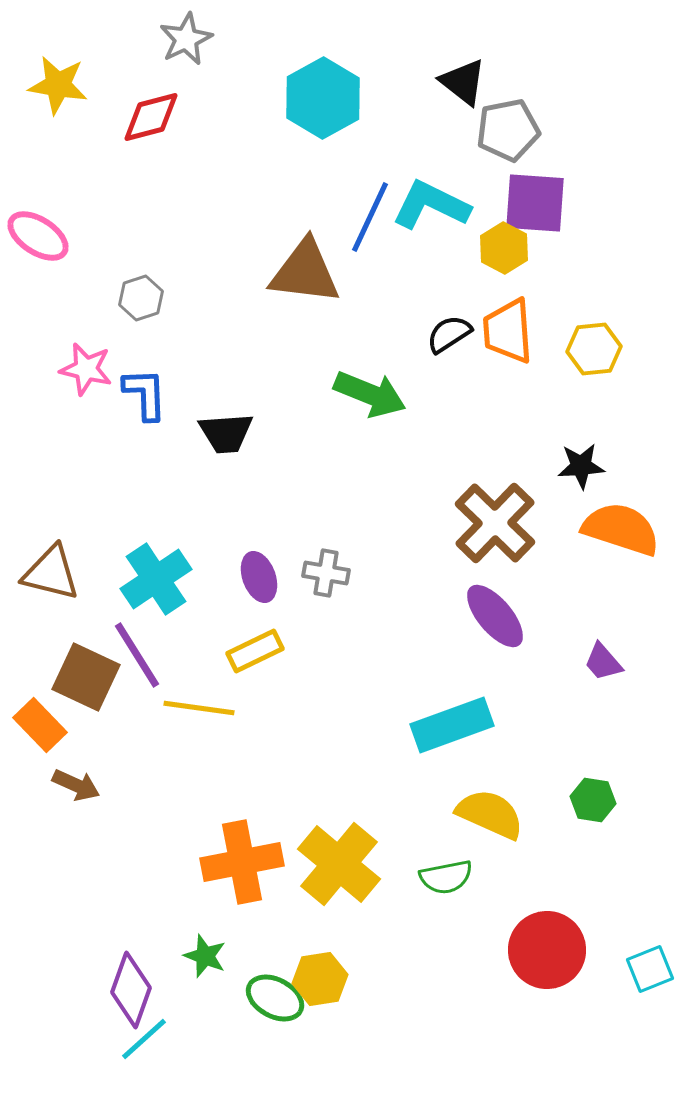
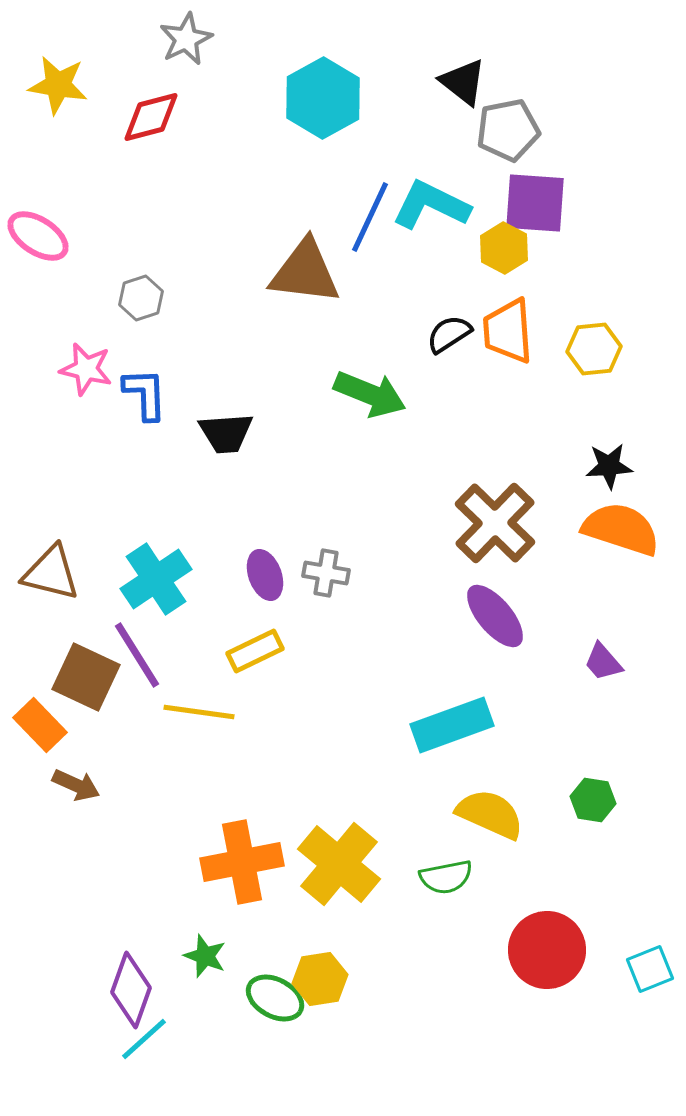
black star at (581, 466): moved 28 px right
purple ellipse at (259, 577): moved 6 px right, 2 px up
yellow line at (199, 708): moved 4 px down
